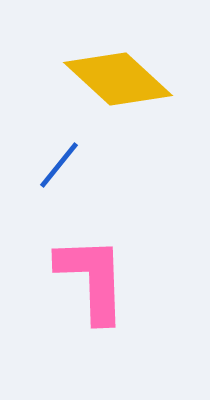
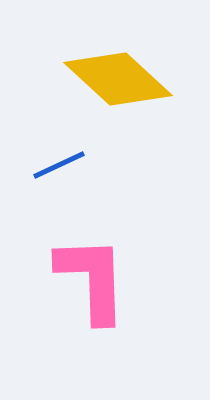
blue line: rotated 26 degrees clockwise
